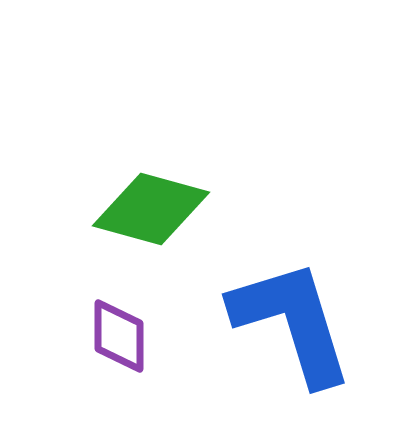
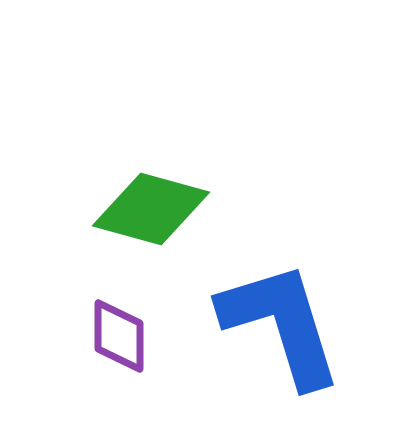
blue L-shape: moved 11 px left, 2 px down
